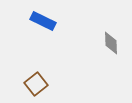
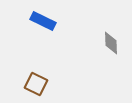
brown square: rotated 25 degrees counterclockwise
